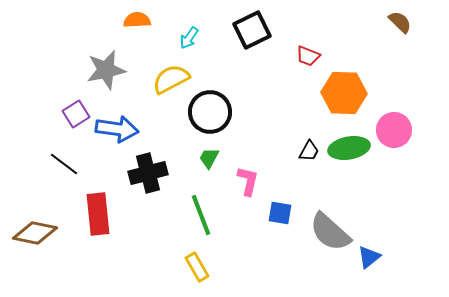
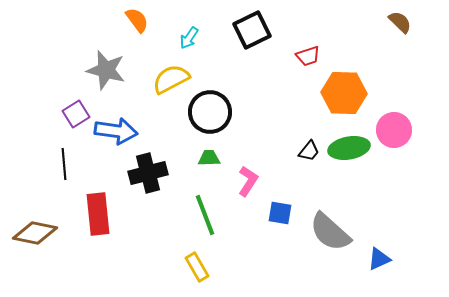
orange semicircle: rotated 56 degrees clockwise
red trapezoid: rotated 40 degrees counterclockwise
gray star: rotated 27 degrees clockwise
blue arrow: moved 1 px left, 2 px down
black trapezoid: rotated 10 degrees clockwise
green trapezoid: rotated 60 degrees clockwise
black line: rotated 48 degrees clockwise
pink L-shape: rotated 20 degrees clockwise
green line: moved 4 px right
blue triangle: moved 10 px right, 2 px down; rotated 15 degrees clockwise
